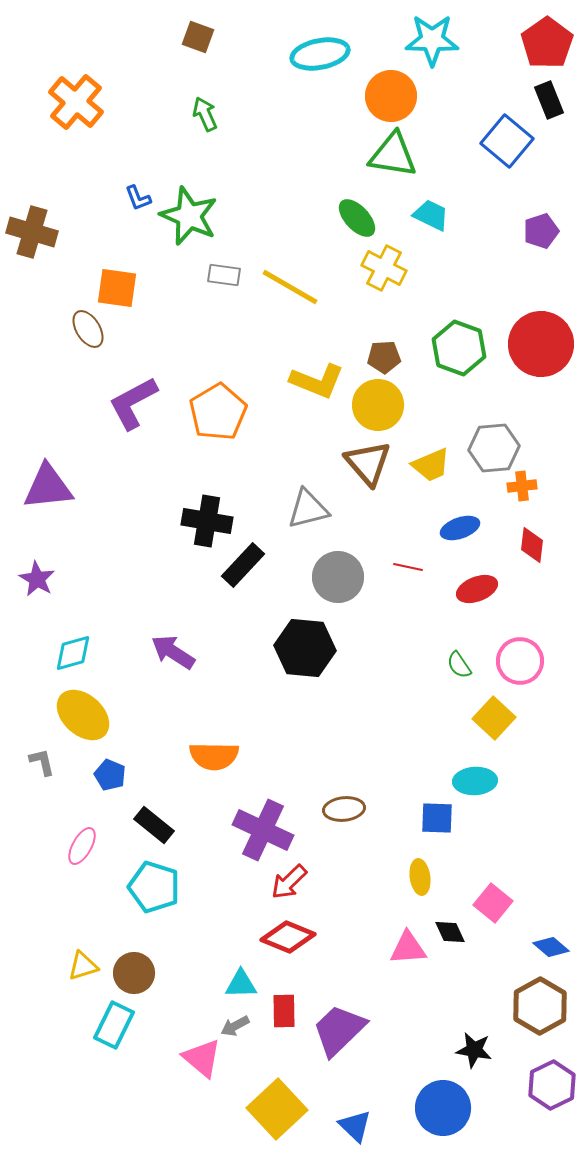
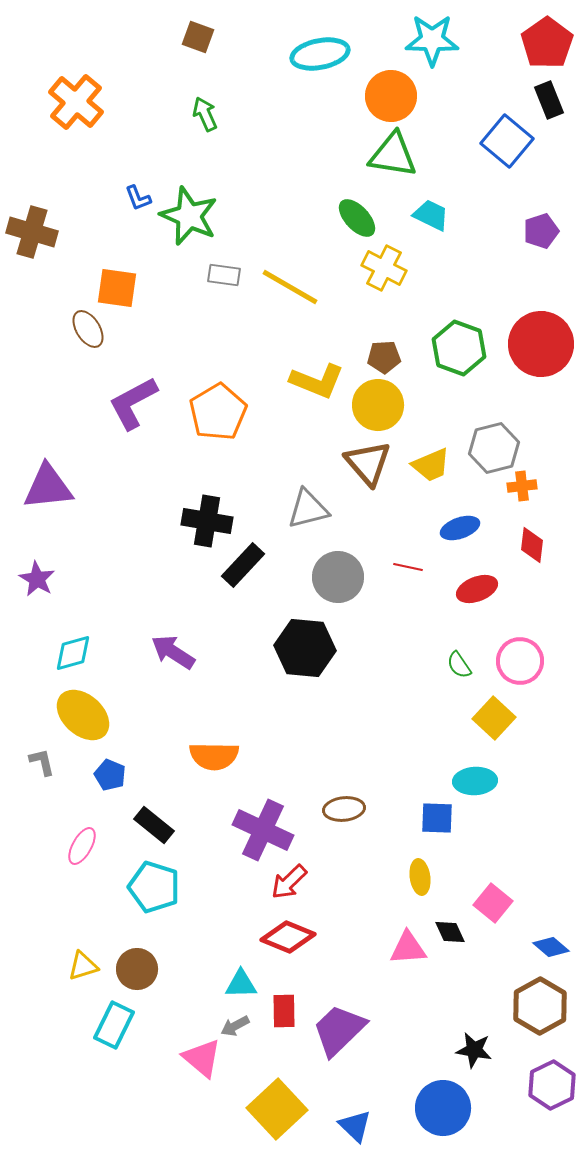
gray hexagon at (494, 448): rotated 9 degrees counterclockwise
brown circle at (134, 973): moved 3 px right, 4 px up
